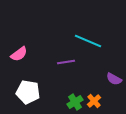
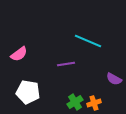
purple line: moved 2 px down
orange cross: moved 2 px down; rotated 24 degrees clockwise
